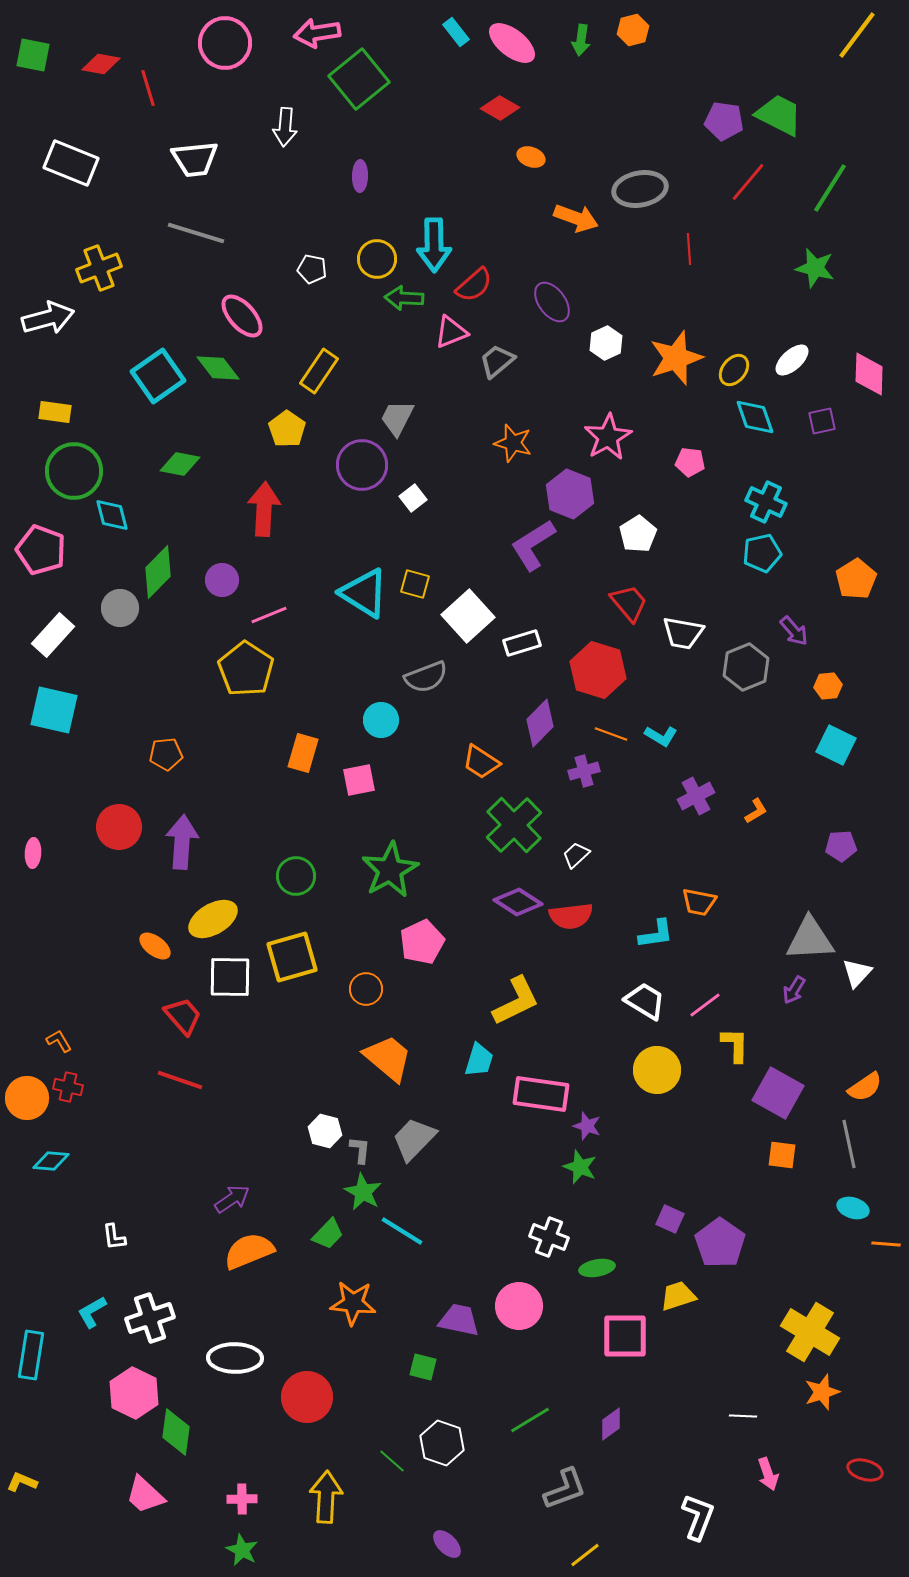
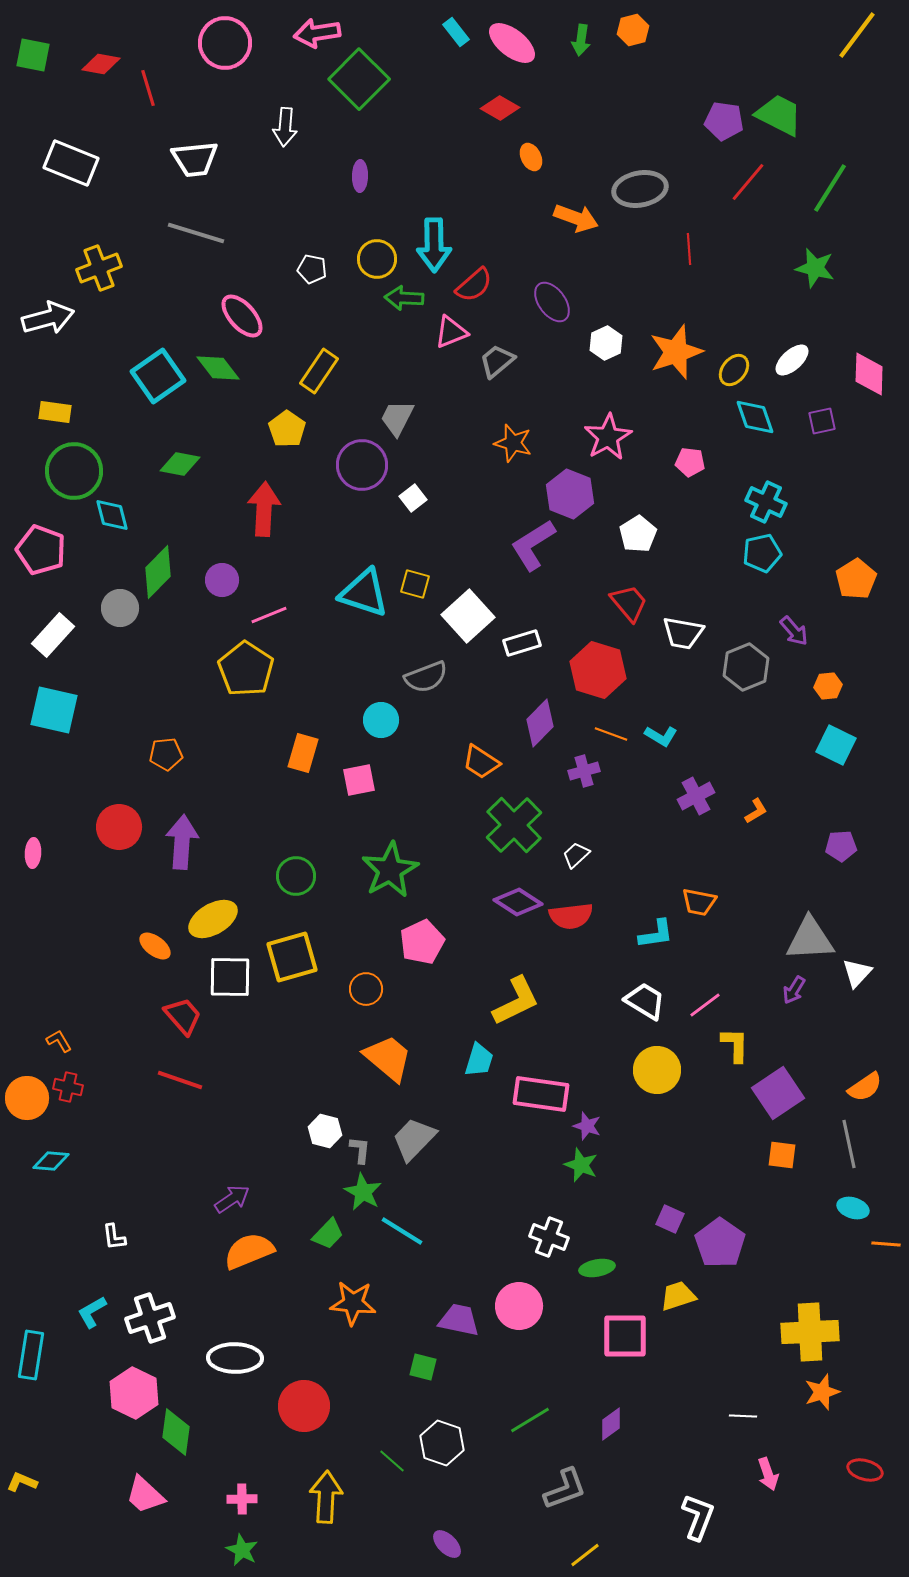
green square at (359, 79): rotated 6 degrees counterclockwise
orange ellipse at (531, 157): rotated 44 degrees clockwise
orange star at (676, 358): moved 6 px up
cyan triangle at (364, 593): rotated 14 degrees counterclockwise
purple square at (778, 1093): rotated 27 degrees clockwise
green star at (580, 1167): moved 1 px right, 2 px up
yellow cross at (810, 1332): rotated 34 degrees counterclockwise
red circle at (307, 1397): moved 3 px left, 9 px down
